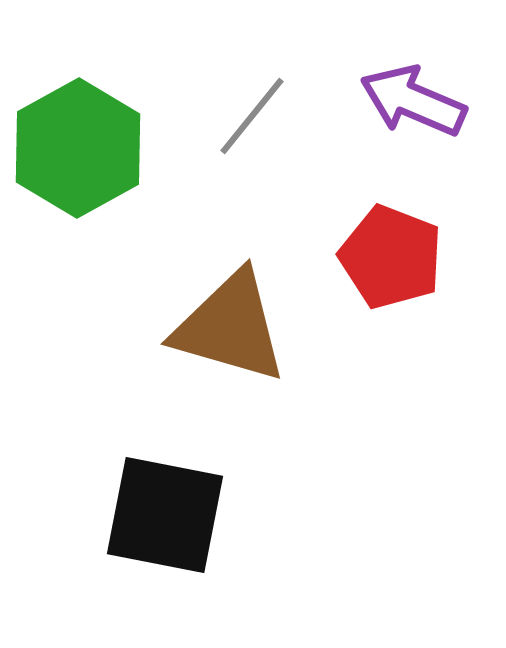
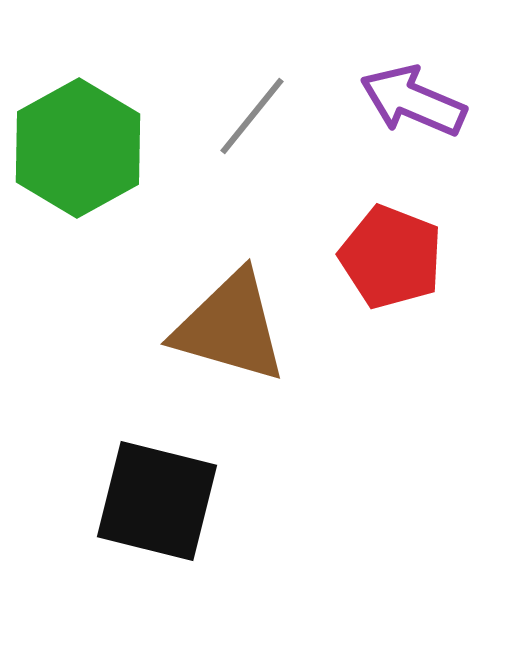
black square: moved 8 px left, 14 px up; rotated 3 degrees clockwise
